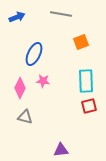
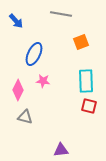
blue arrow: moved 1 px left, 4 px down; rotated 70 degrees clockwise
pink diamond: moved 2 px left, 2 px down
red square: rotated 28 degrees clockwise
